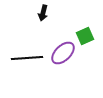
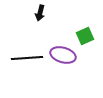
black arrow: moved 3 px left
purple ellipse: moved 2 px down; rotated 60 degrees clockwise
